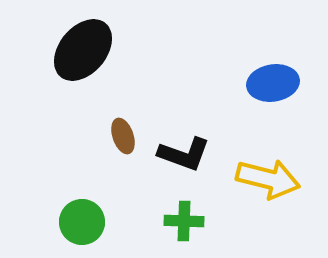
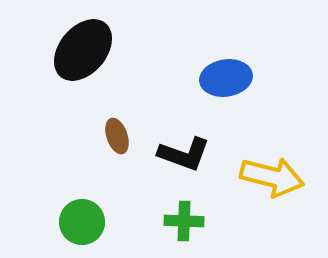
blue ellipse: moved 47 px left, 5 px up
brown ellipse: moved 6 px left
yellow arrow: moved 4 px right, 2 px up
